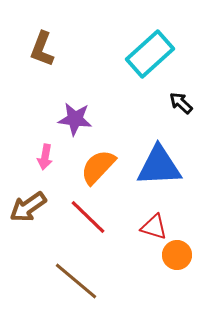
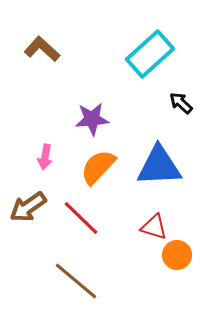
brown L-shape: rotated 111 degrees clockwise
purple star: moved 17 px right; rotated 12 degrees counterclockwise
red line: moved 7 px left, 1 px down
